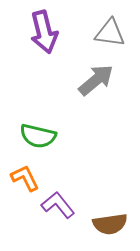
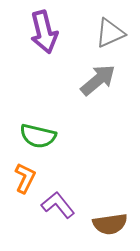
gray triangle: rotated 32 degrees counterclockwise
gray arrow: moved 2 px right
orange L-shape: rotated 52 degrees clockwise
